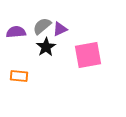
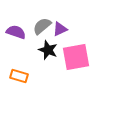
purple semicircle: rotated 24 degrees clockwise
black star: moved 2 px right, 3 px down; rotated 18 degrees counterclockwise
pink square: moved 12 px left, 2 px down
orange rectangle: rotated 12 degrees clockwise
